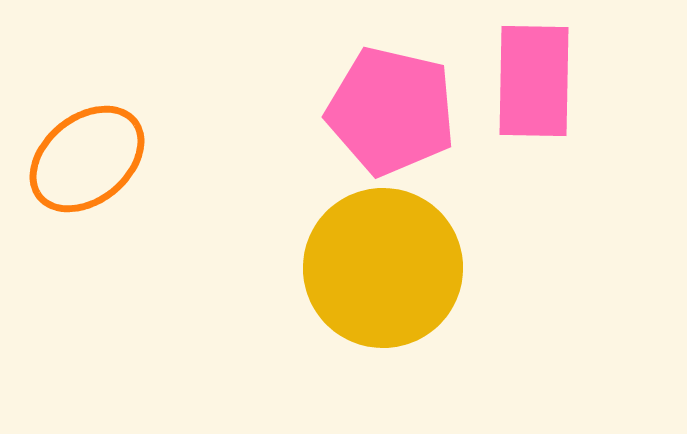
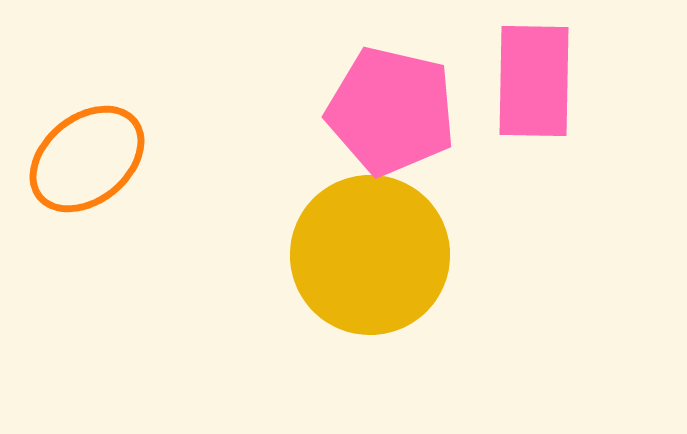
yellow circle: moved 13 px left, 13 px up
